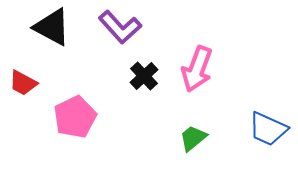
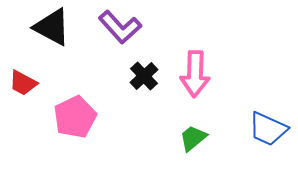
pink arrow: moved 2 px left, 5 px down; rotated 18 degrees counterclockwise
